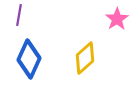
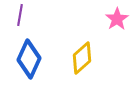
purple line: moved 1 px right
yellow diamond: moved 3 px left
